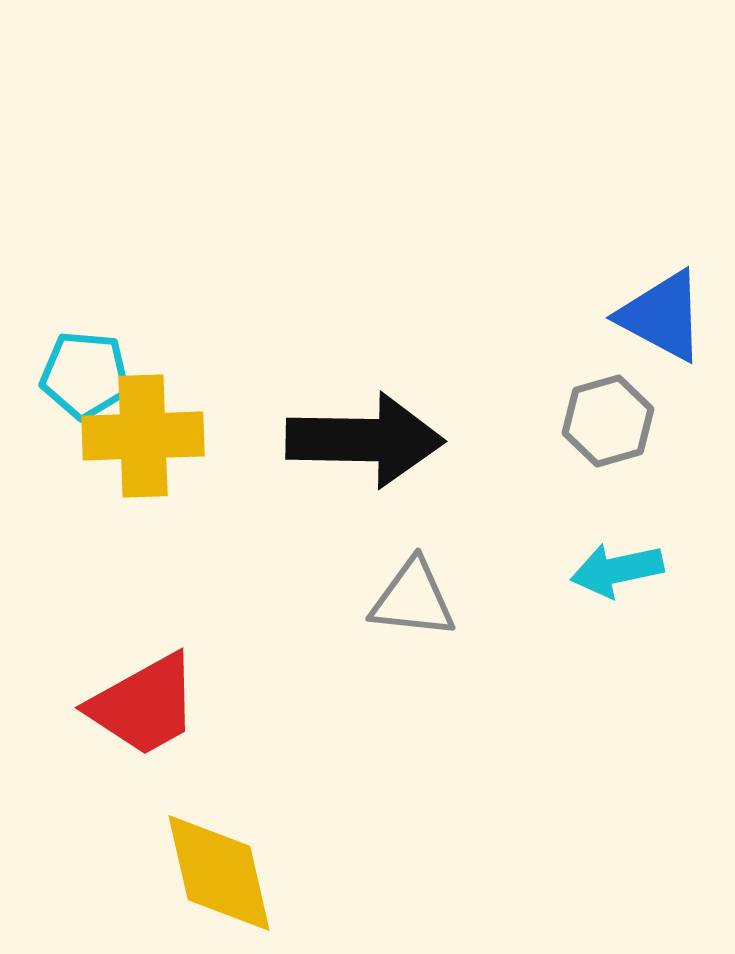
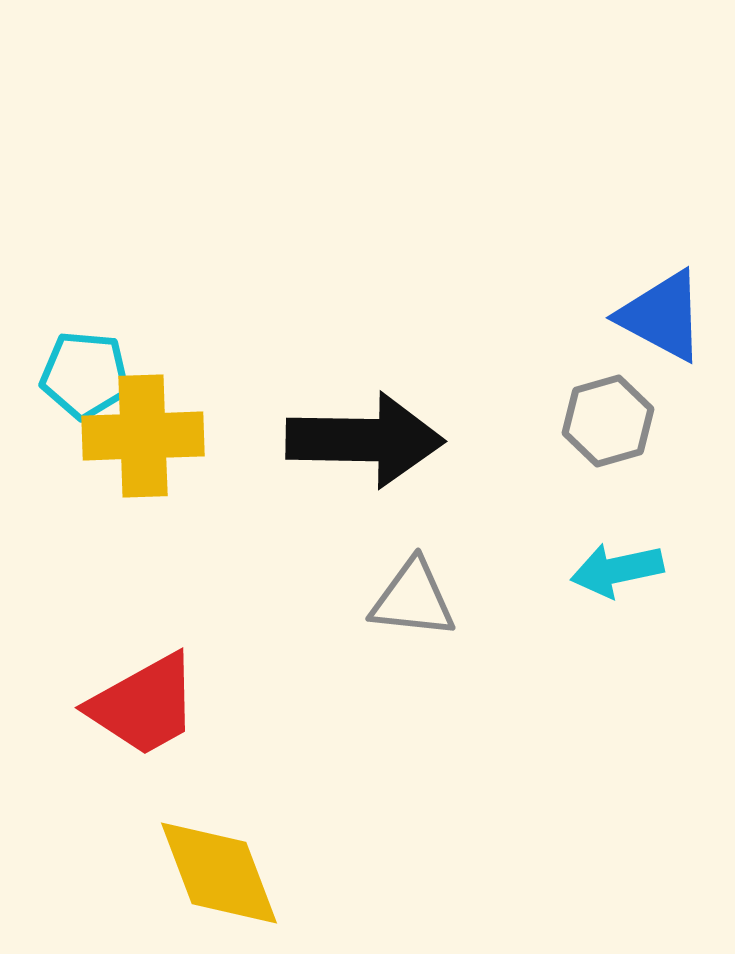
yellow diamond: rotated 8 degrees counterclockwise
